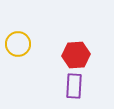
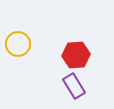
purple rectangle: rotated 35 degrees counterclockwise
